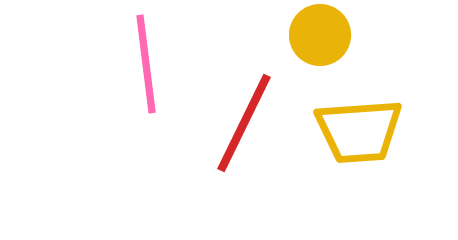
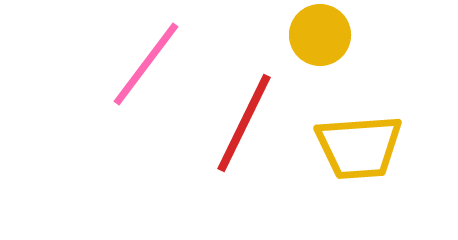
pink line: rotated 44 degrees clockwise
yellow trapezoid: moved 16 px down
